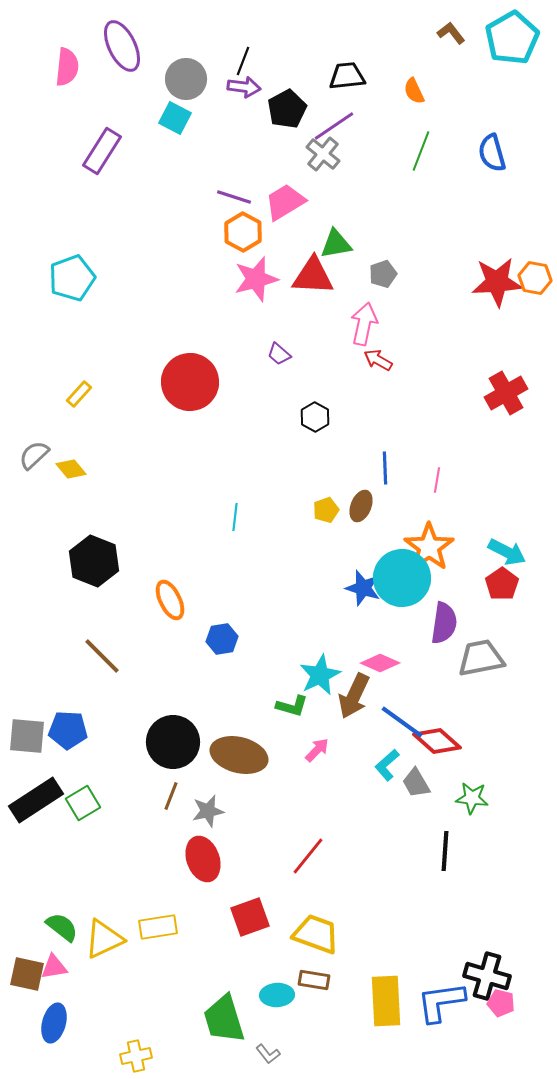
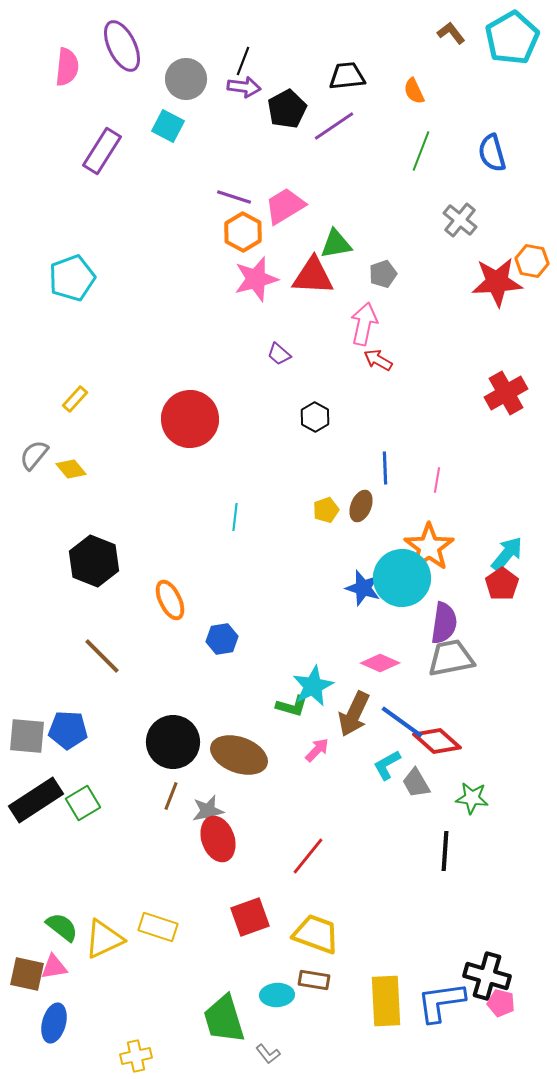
cyan square at (175, 118): moved 7 px left, 8 px down
gray cross at (323, 154): moved 137 px right, 66 px down
pink trapezoid at (285, 202): moved 4 px down
orange hexagon at (535, 278): moved 3 px left, 17 px up
red circle at (190, 382): moved 37 px down
yellow rectangle at (79, 394): moved 4 px left, 5 px down
gray semicircle at (34, 455): rotated 8 degrees counterclockwise
cyan arrow at (507, 552): moved 2 px down; rotated 78 degrees counterclockwise
gray trapezoid at (481, 658): moved 30 px left
cyan star at (320, 675): moved 7 px left, 11 px down
brown arrow at (354, 696): moved 18 px down
brown ellipse at (239, 755): rotated 6 degrees clockwise
cyan L-shape at (387, 765): rotated 12 degrees clockwise
red ellipse at (203, 859): moved 15 px right, 20 px up
yellow rectangle at (158, 927): rotated 27 degrees clockwise
